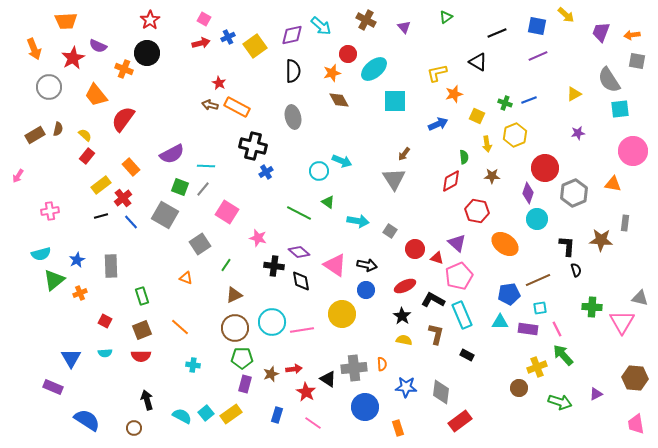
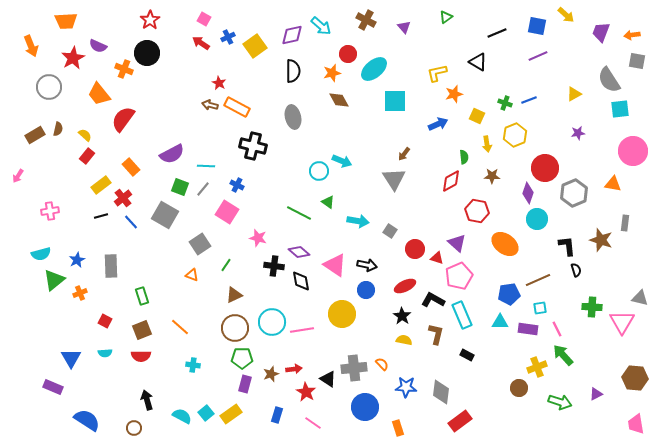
red arrow at (201, 43): rotated 132 degrees counterclockwise
orange arrow at (34, 49): moved 3 px left, 3 px up
orange trapezoid at (96, 95): moved 3 px right, 1 px up
blue cross at (266, 172): moved 29 px left, 13 px down; rotated 32 degrees counterclockwise
brown star at (601, 240): rotated 15 degrees clockwise
black L-shape at (567, 246): rotated 10 degrees counterclockwise
orange triangle at (186, 278): moved 6 px right, 3 px up
orange semicircle at (382, 364): rotated 40 degrees counterclockwise
